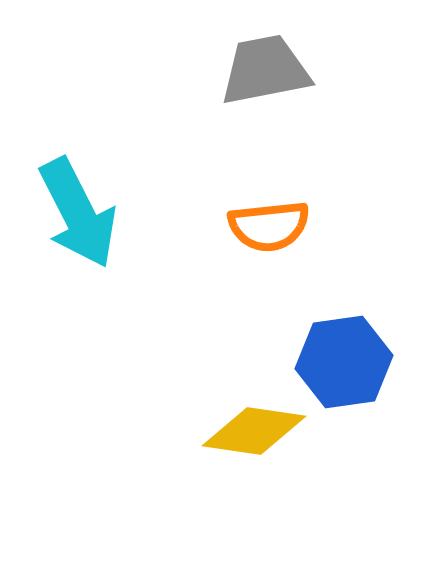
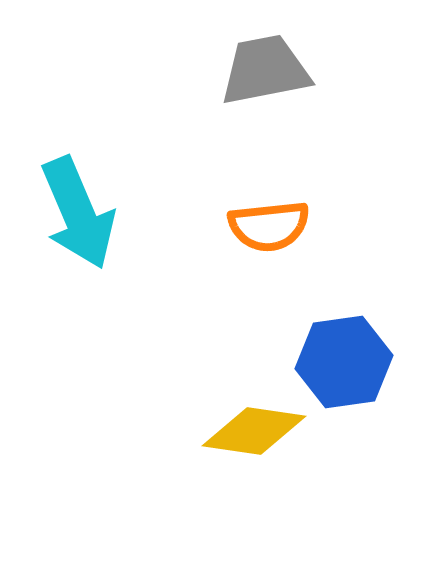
cyan arrow: rotated 4 degrees clockwise
